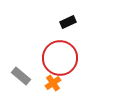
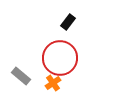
black rectangle: rotated 28 degrees counterclockwise
